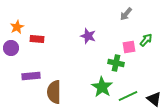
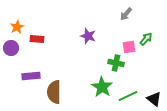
green arrow: moved 1 px up
